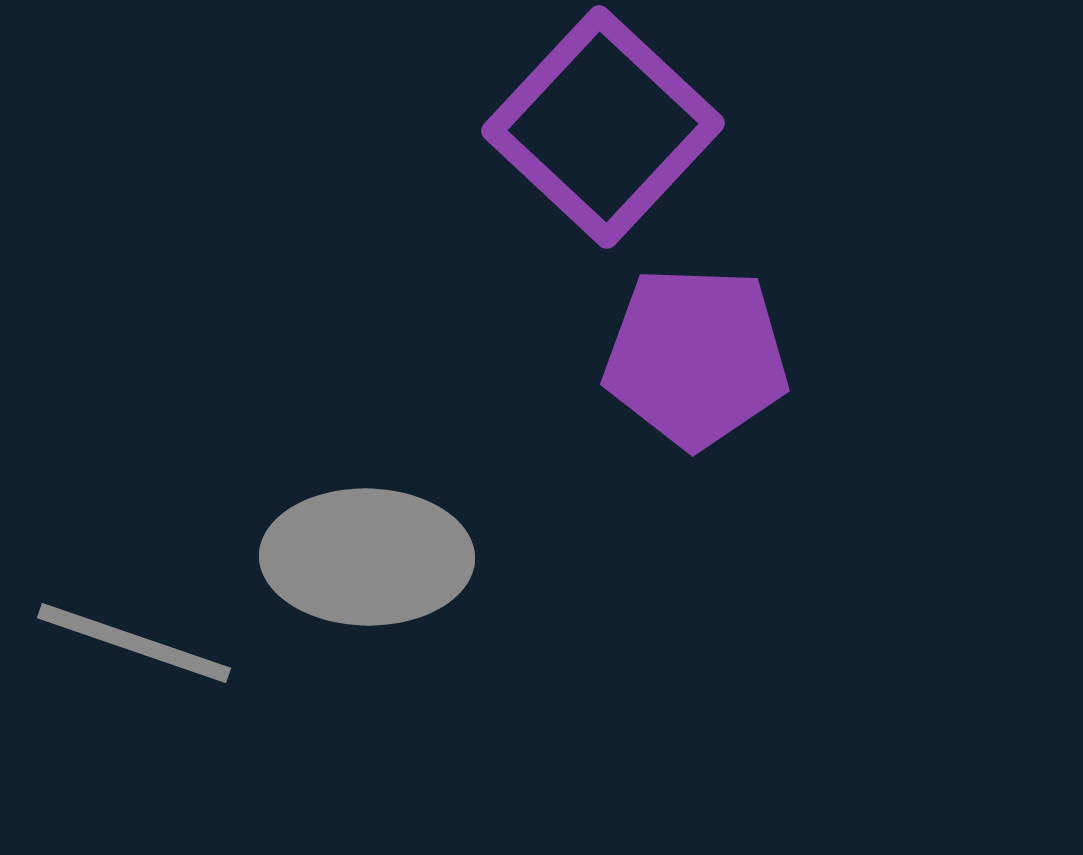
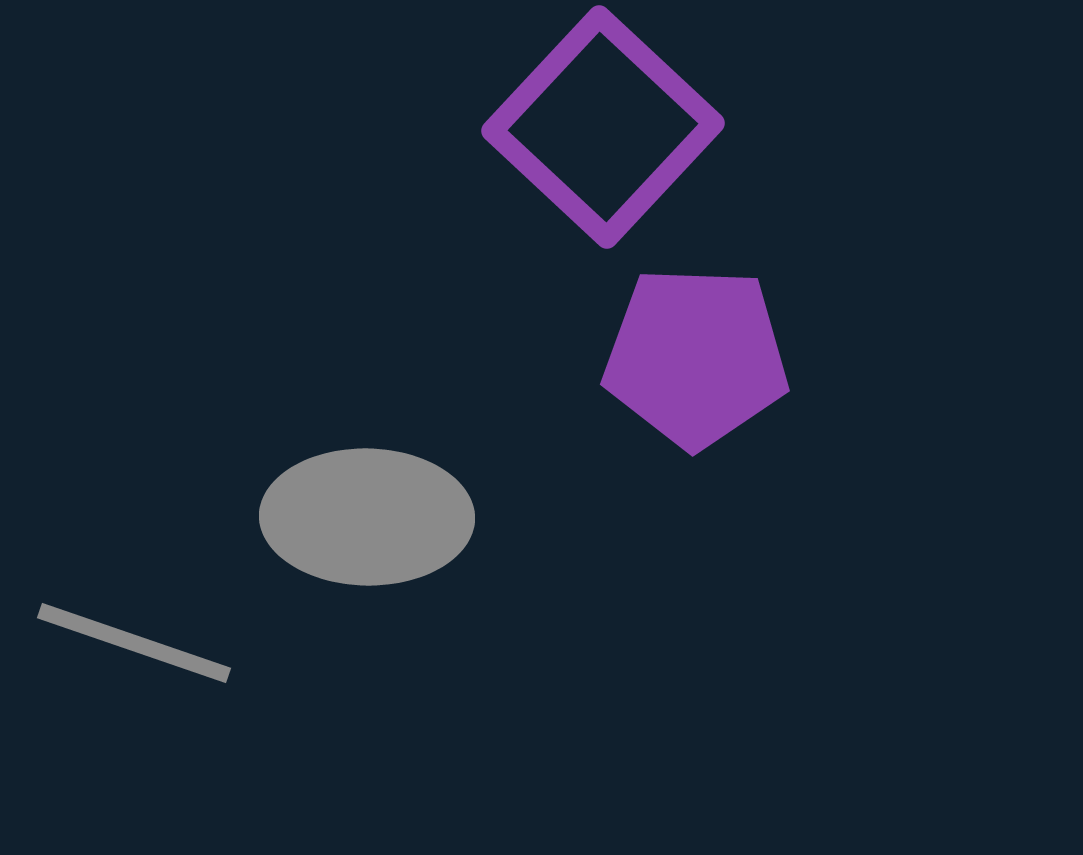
gray ellipse: moved 40 px up
